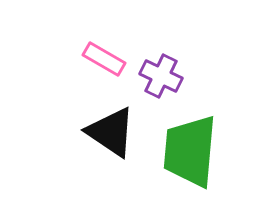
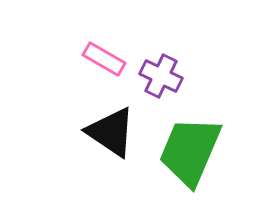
green trapezoid: rotated 18 degrees clockwise
